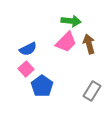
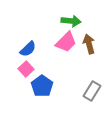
blue semicircle: rotated 18 degrees counterclockwise
